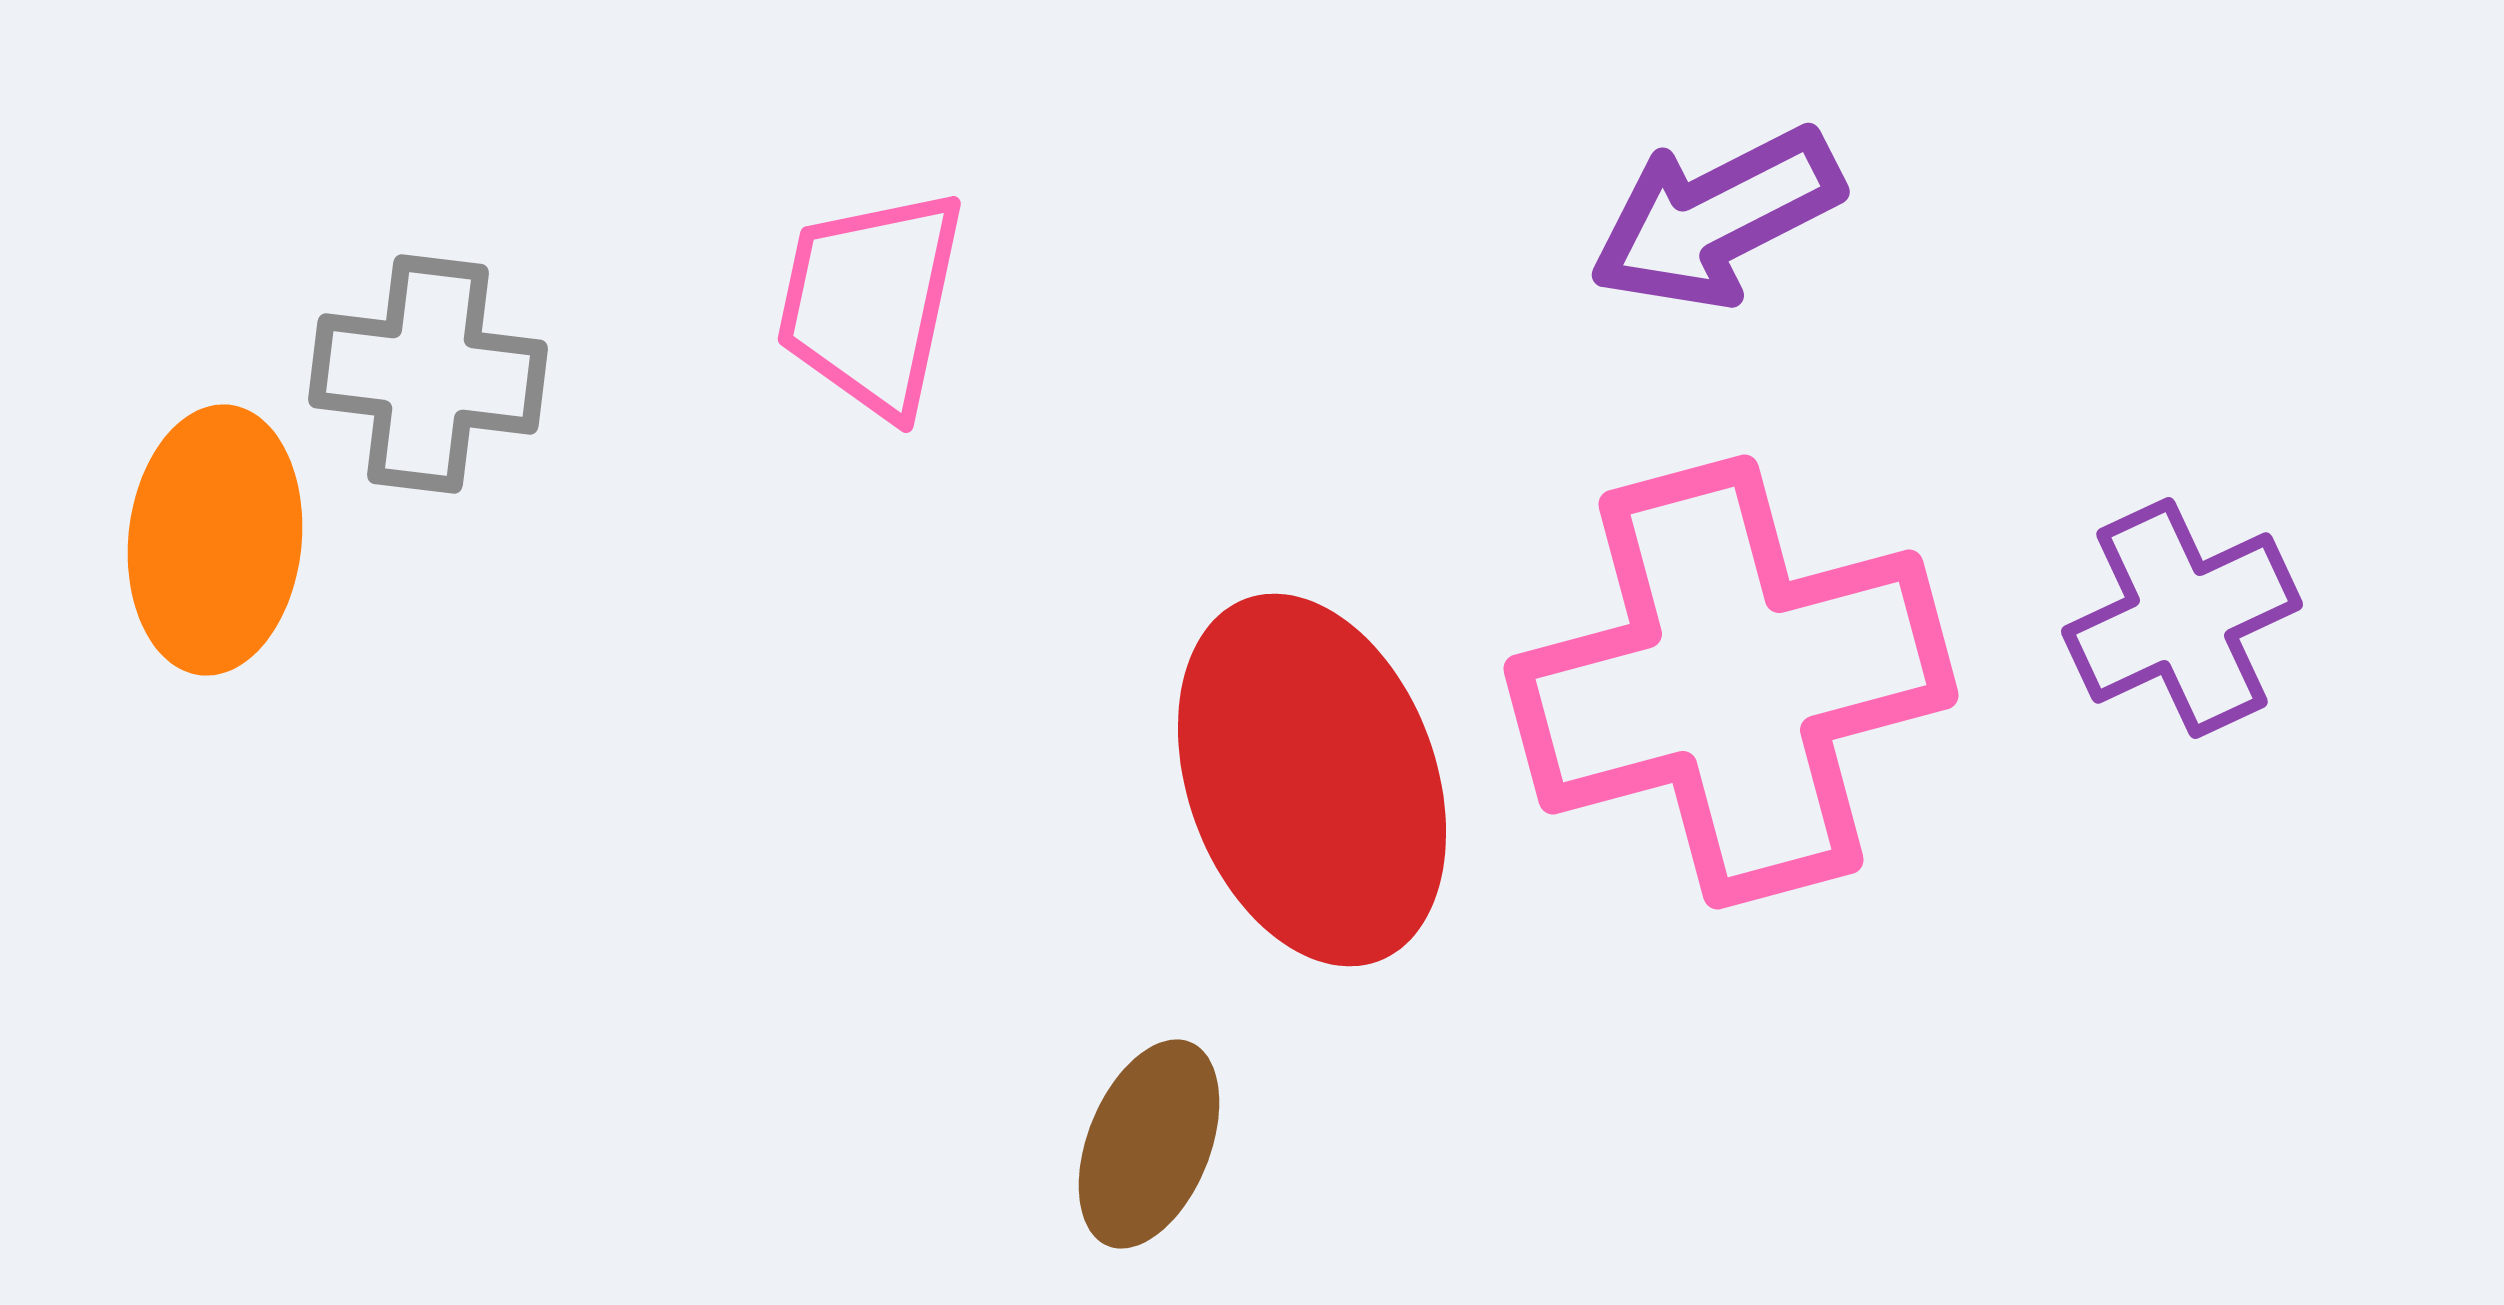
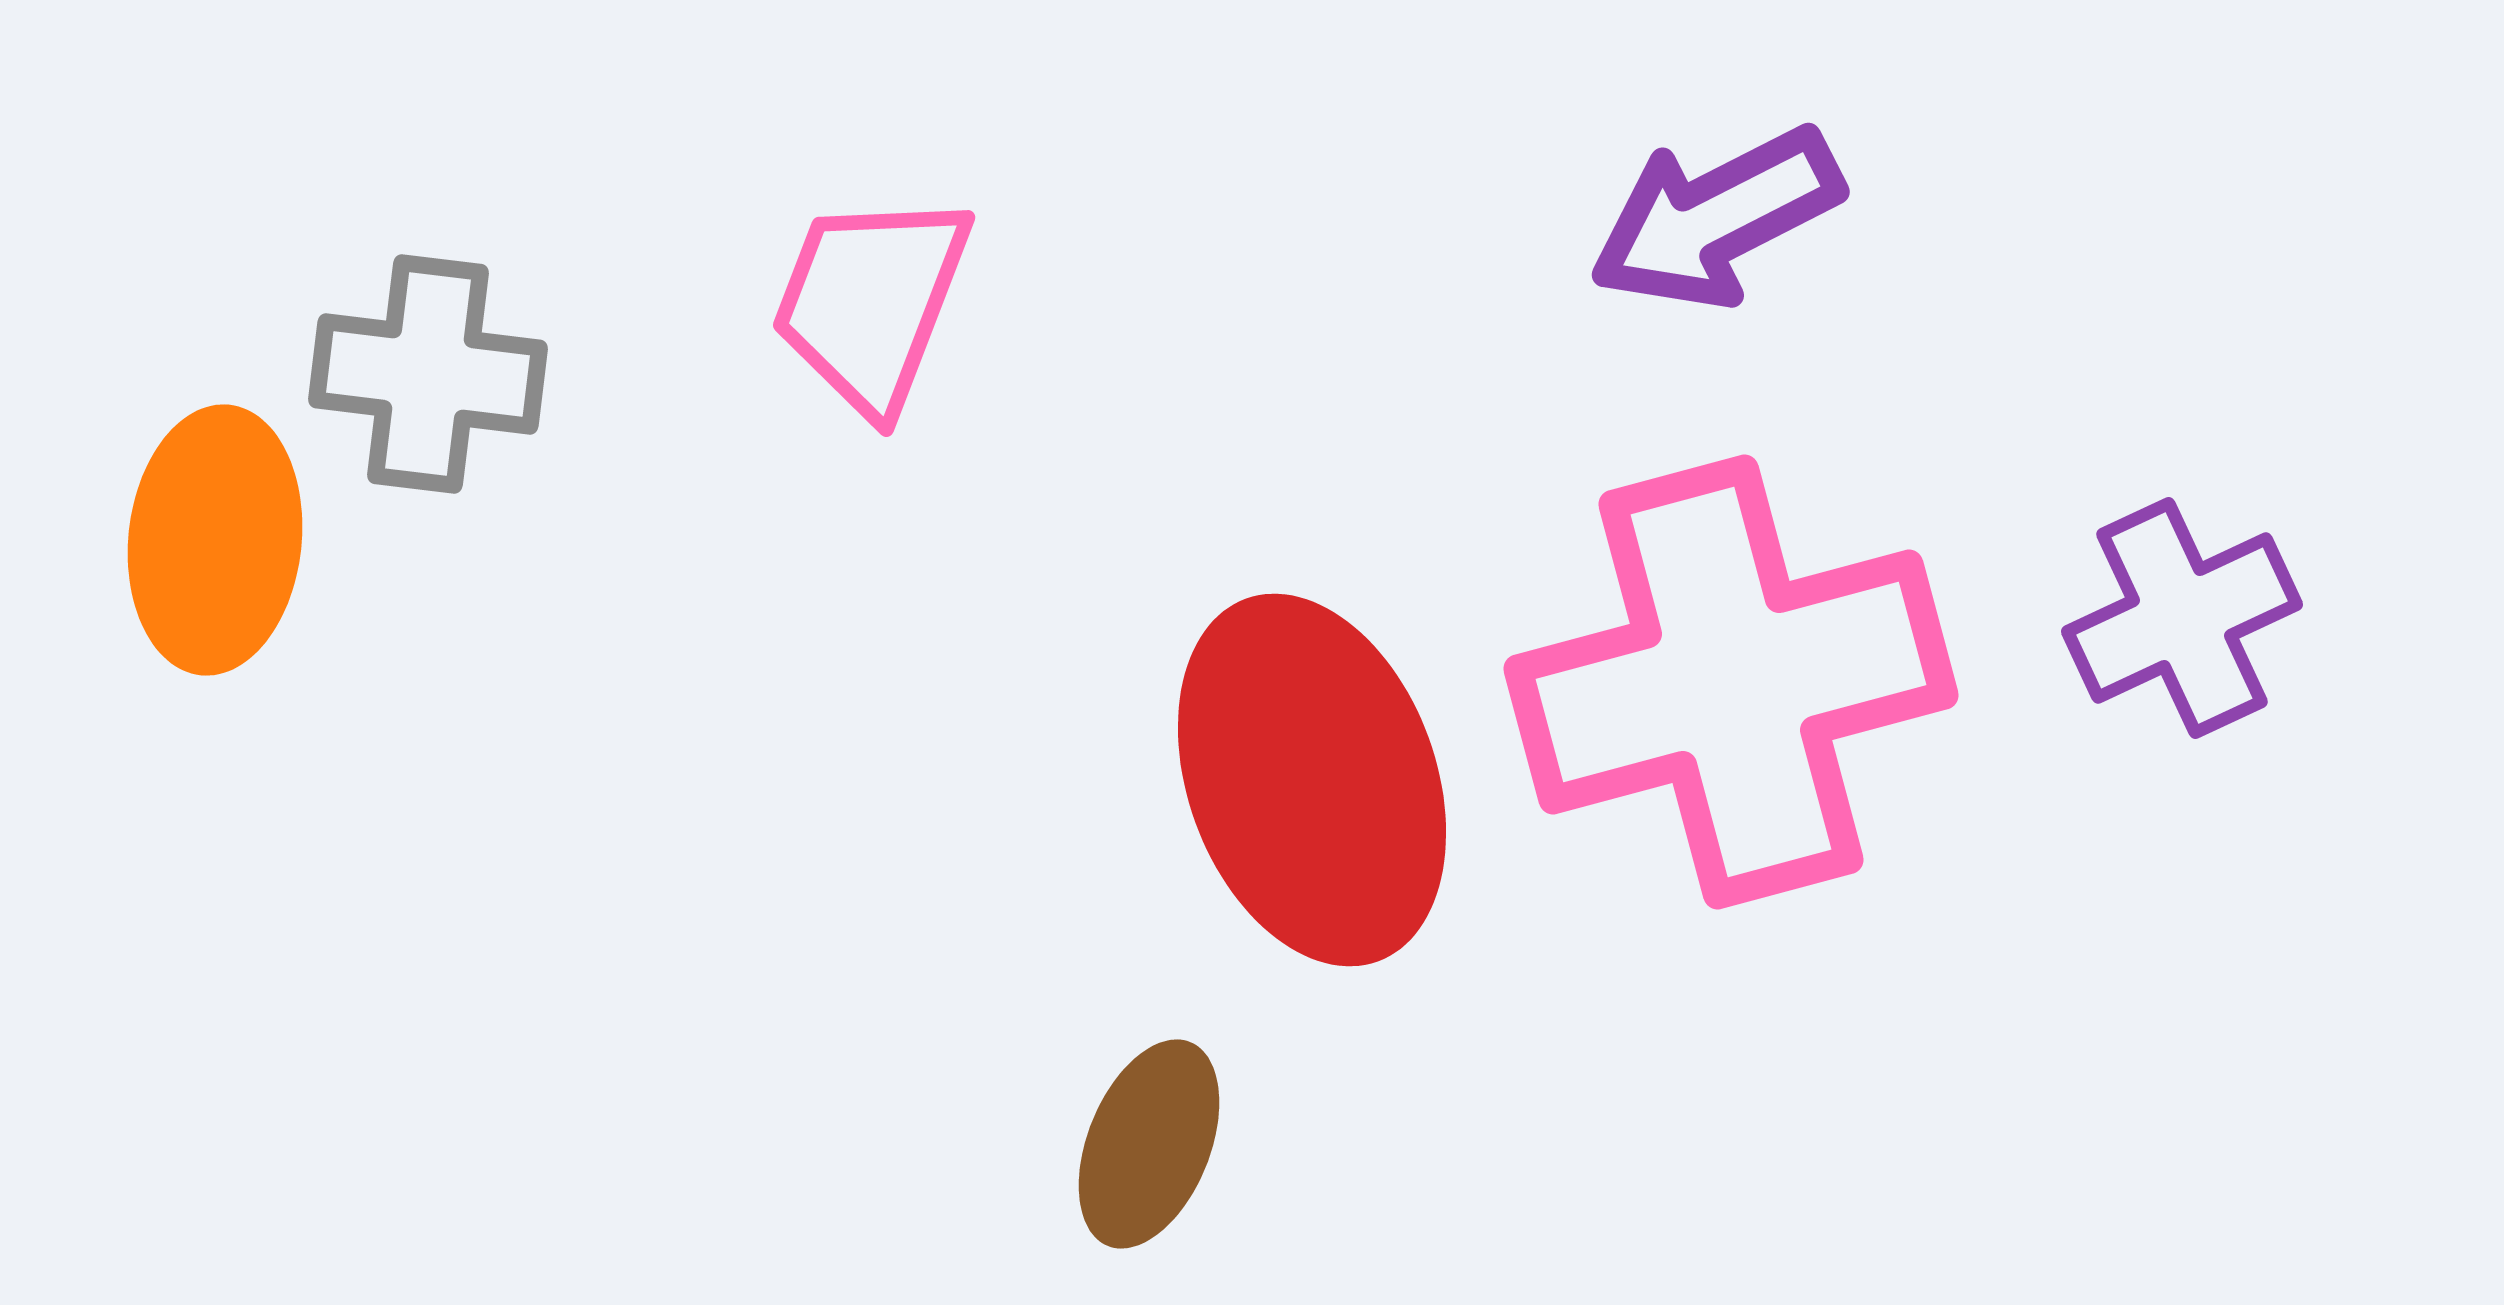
pink trapezoid: rotated 9 degrees clockwise
